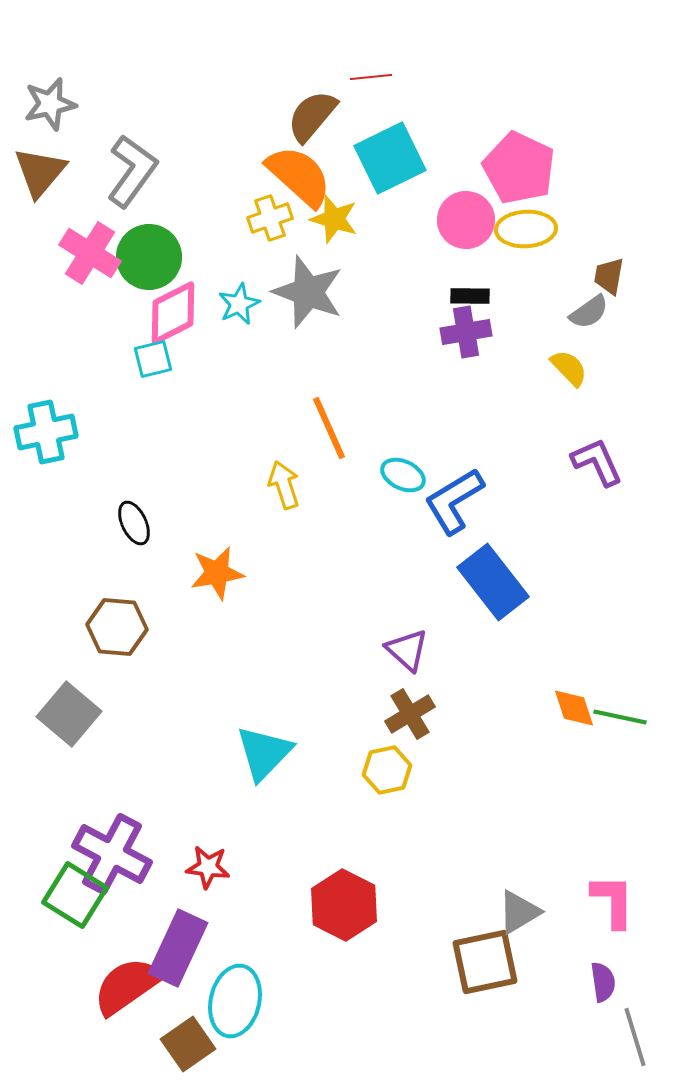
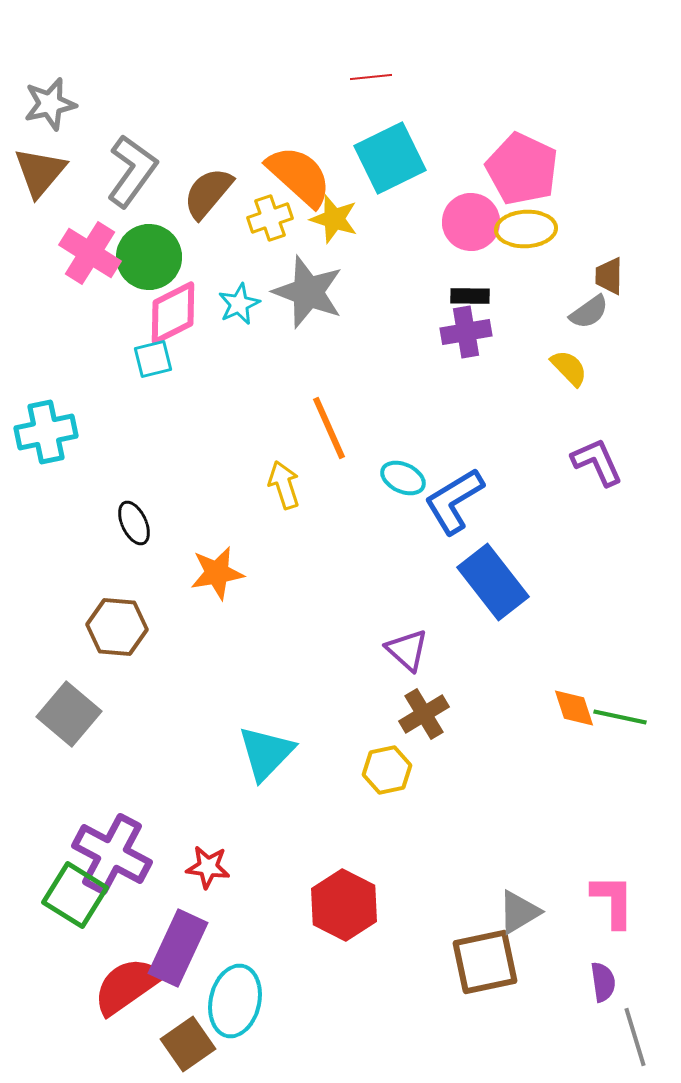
brown semicircle at (312, 116): moved 104 px left, 77 px down
pink pentagon at (519, 168): moved 3 px right, 1 px down
pink circle at (466, 220): moved 5 px right, 2 px down
brown trapezoid at (609, 276): rotated 9 degrees counterclockwise
cyan ellipse at (403, 475): moved 3 px down
brown cross at (410, 714): moved 14 px right
cyan triangle at (264, 753): moved 2 px right
